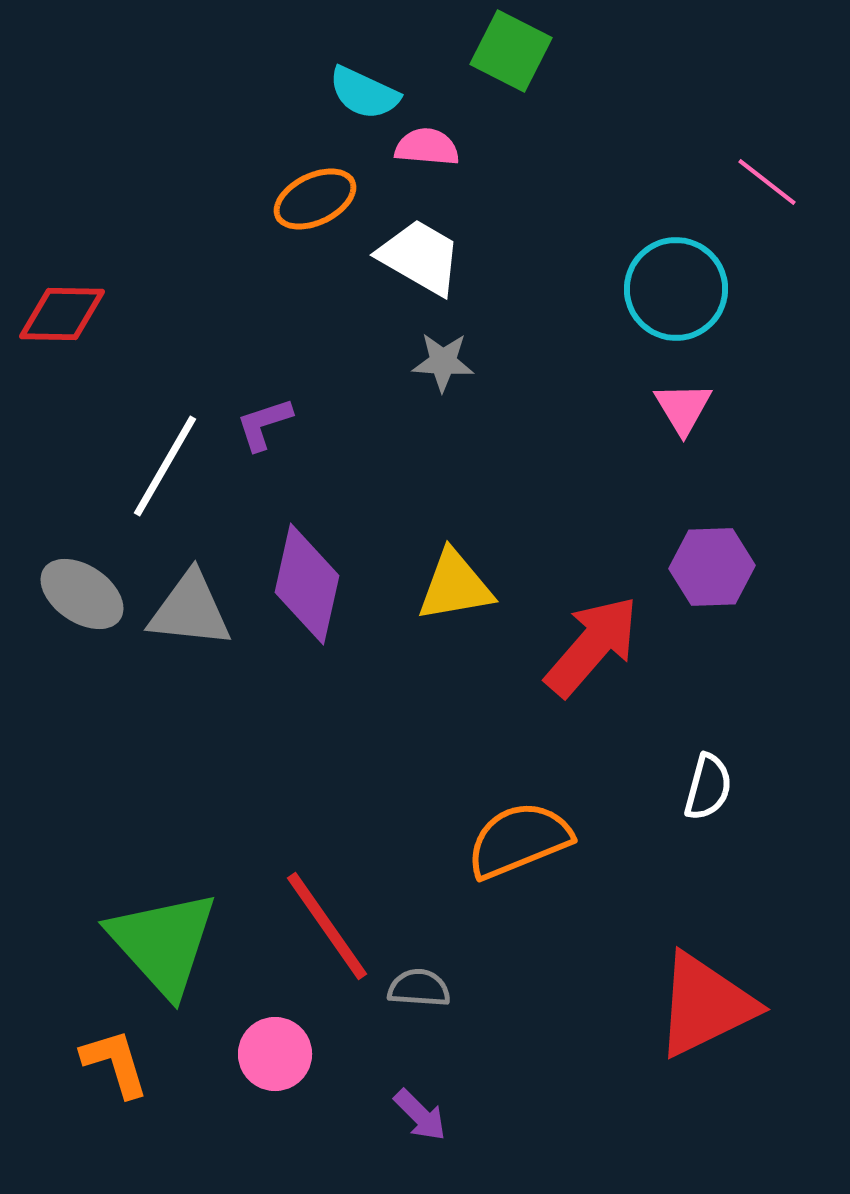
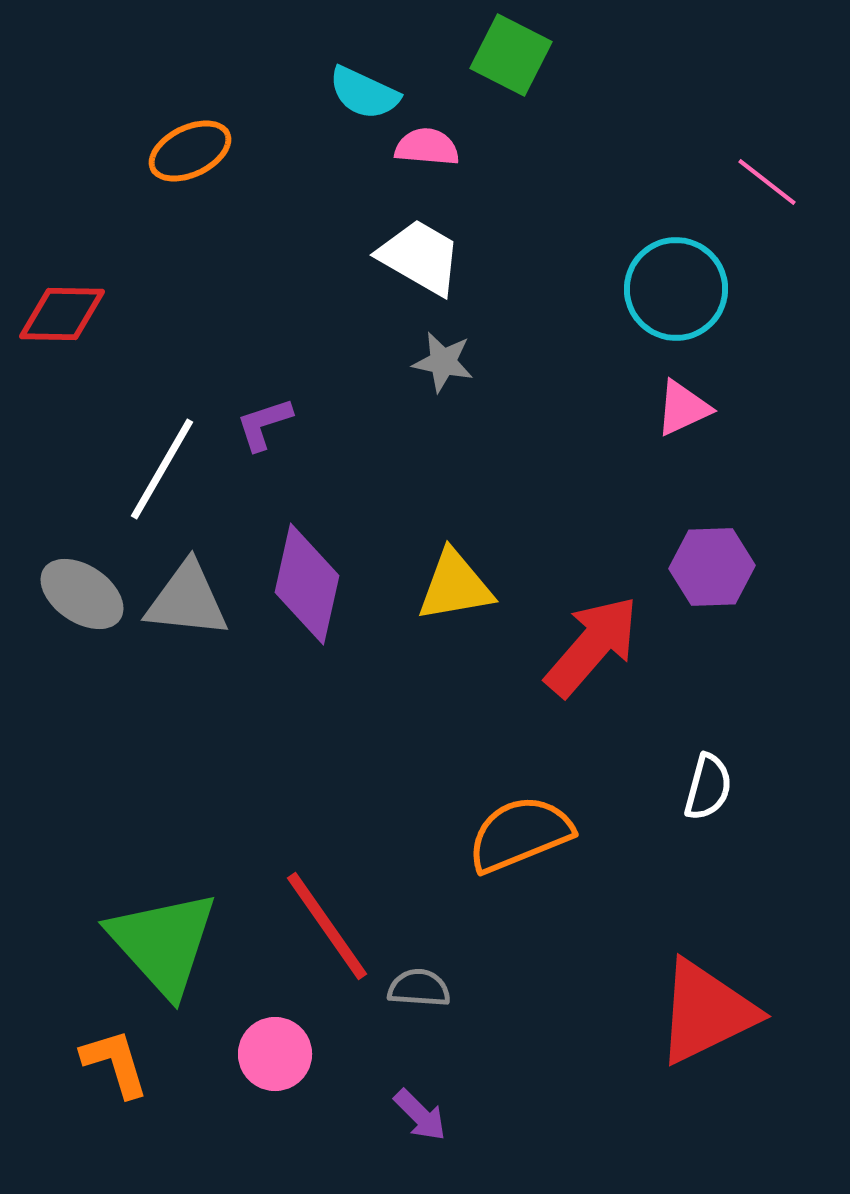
green square: moved 4 px down
orange ellipse: moved 125 px left, 48 px up
gray star: rotated 8 degrees clockwise
pink triangle: rotated 36 degrees clockwise
white line: moved 3 px left, 3 px down
gray triangle: moved 3 px left, 10 px up
orange semicircle: moved 1 px right, 6 px up
red triangle: moved 1 px right, 7 px down
